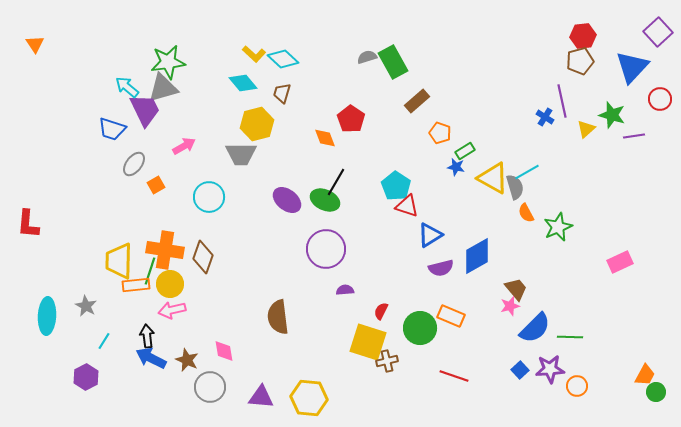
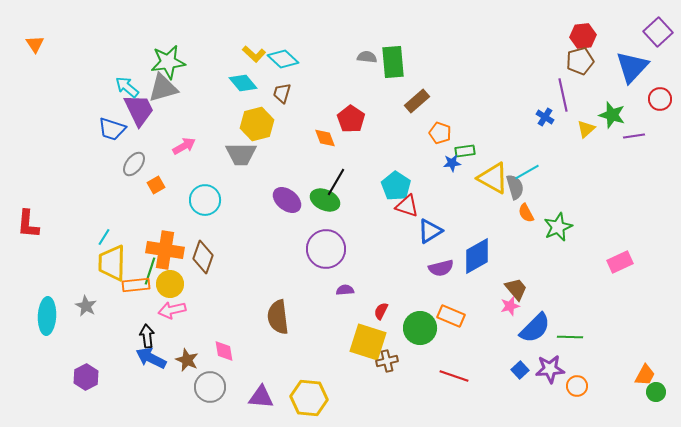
gray semicircle at (367, 57): rotated 24 degrees clockwise
green rectangle at (393, 62): rotated 24 degrees clockwise
purple line at (562, 101): moved 1 px right, 6 px up
purple trapezoid at (145, 110): moved 6 px left
green rectangle at (465, 151): rotated 24 degrees clockwise
blue star at (456, 167): moved 4 px left, 4 px up; rotated 18 degrees counterclockwise
cyan circle at (209, 197): moved 4 px left, 3 px down
blue triangle at (430, 235): moved 4 px up
yellow trapezoid at (119, 261): moved 7 px left, 2 px down
cyan line at (104, 341): moved 104 px up
